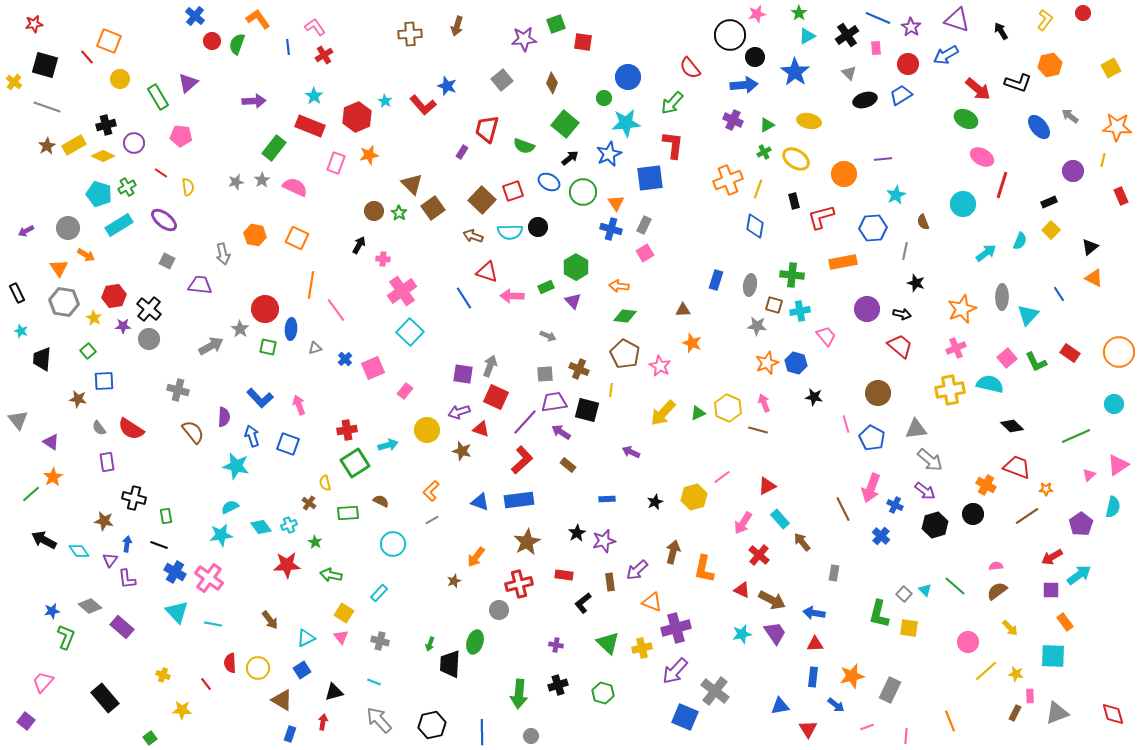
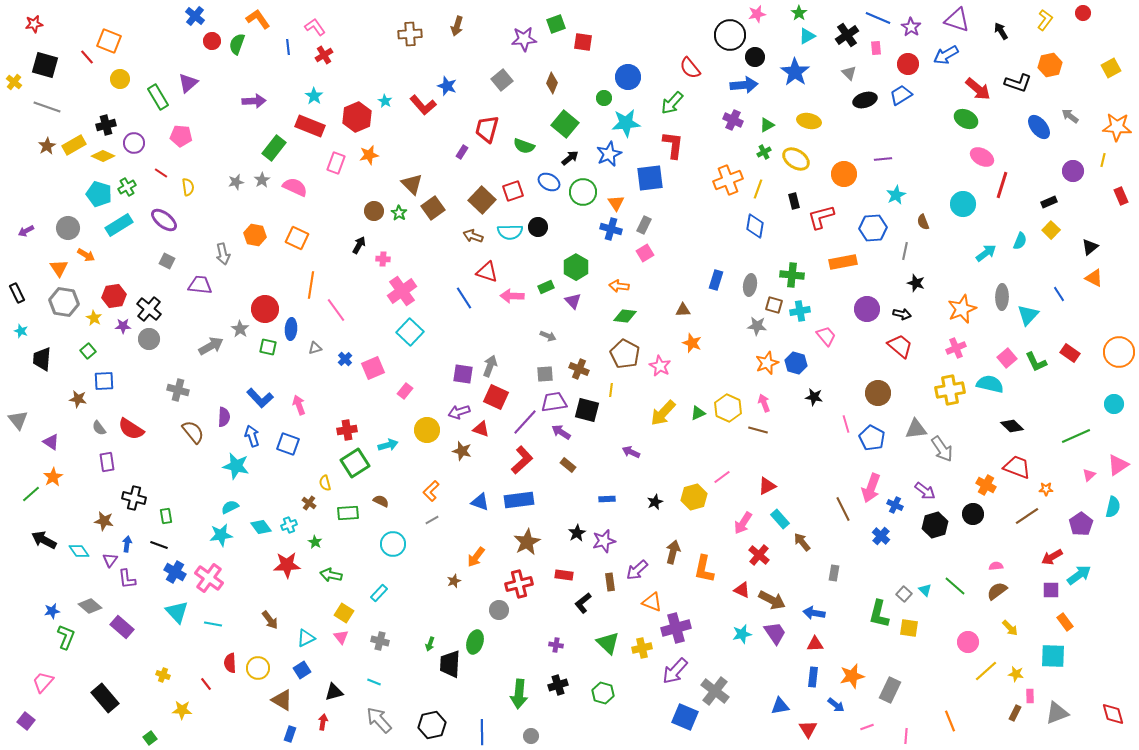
gray arrow at (930, 460): moved 12 px right, 11 px up; rotated 16 degrees clockwise
